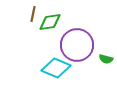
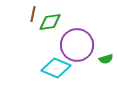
green semicircle: rotated 32 degrees counterclockwise
